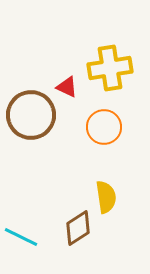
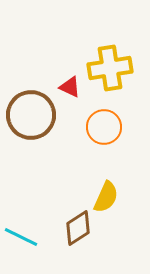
red triangle: moved 3 px right
yellow semicircle: rotated 32 degrees clockwise
